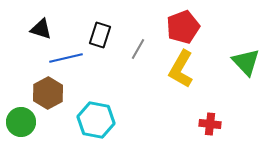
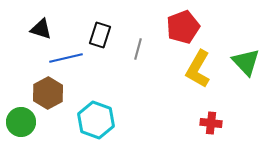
gray line: rotated 15 degrees counterclockwise
yellow L-shape: moved 17 px right
cyan hexagon: rotated 9 degrees clockwise
red cross: moved 1 px right, 1 px up
